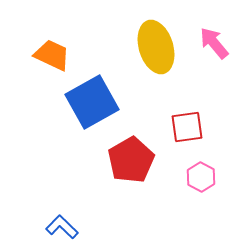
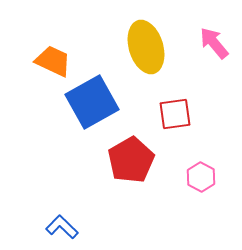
yellow ellipse: moved 10 px left
orange trapezoid: moved 1 px right, 6 px down
red square: moved 12 px left, 13 px up
